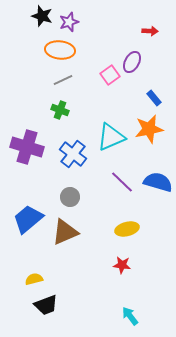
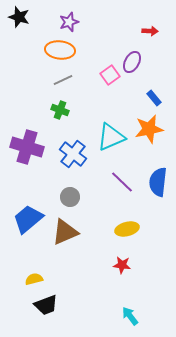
black star: moved 23 px left, 1 px down
blue semicircle: rotated 100 degrees counterclockwise
